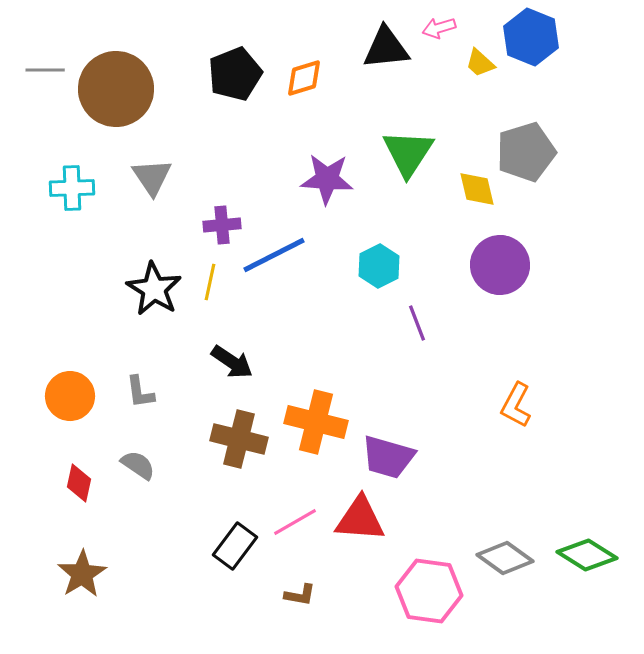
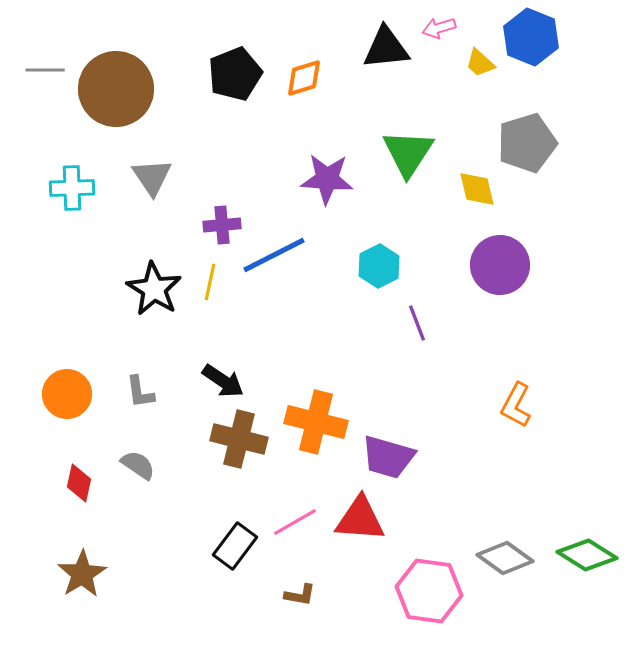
gray pentagon: moved 1 px right, 9 px up
black arrow: moved 9 px left, 19 px down
orange circle: moved 3 px left, 2 px up
